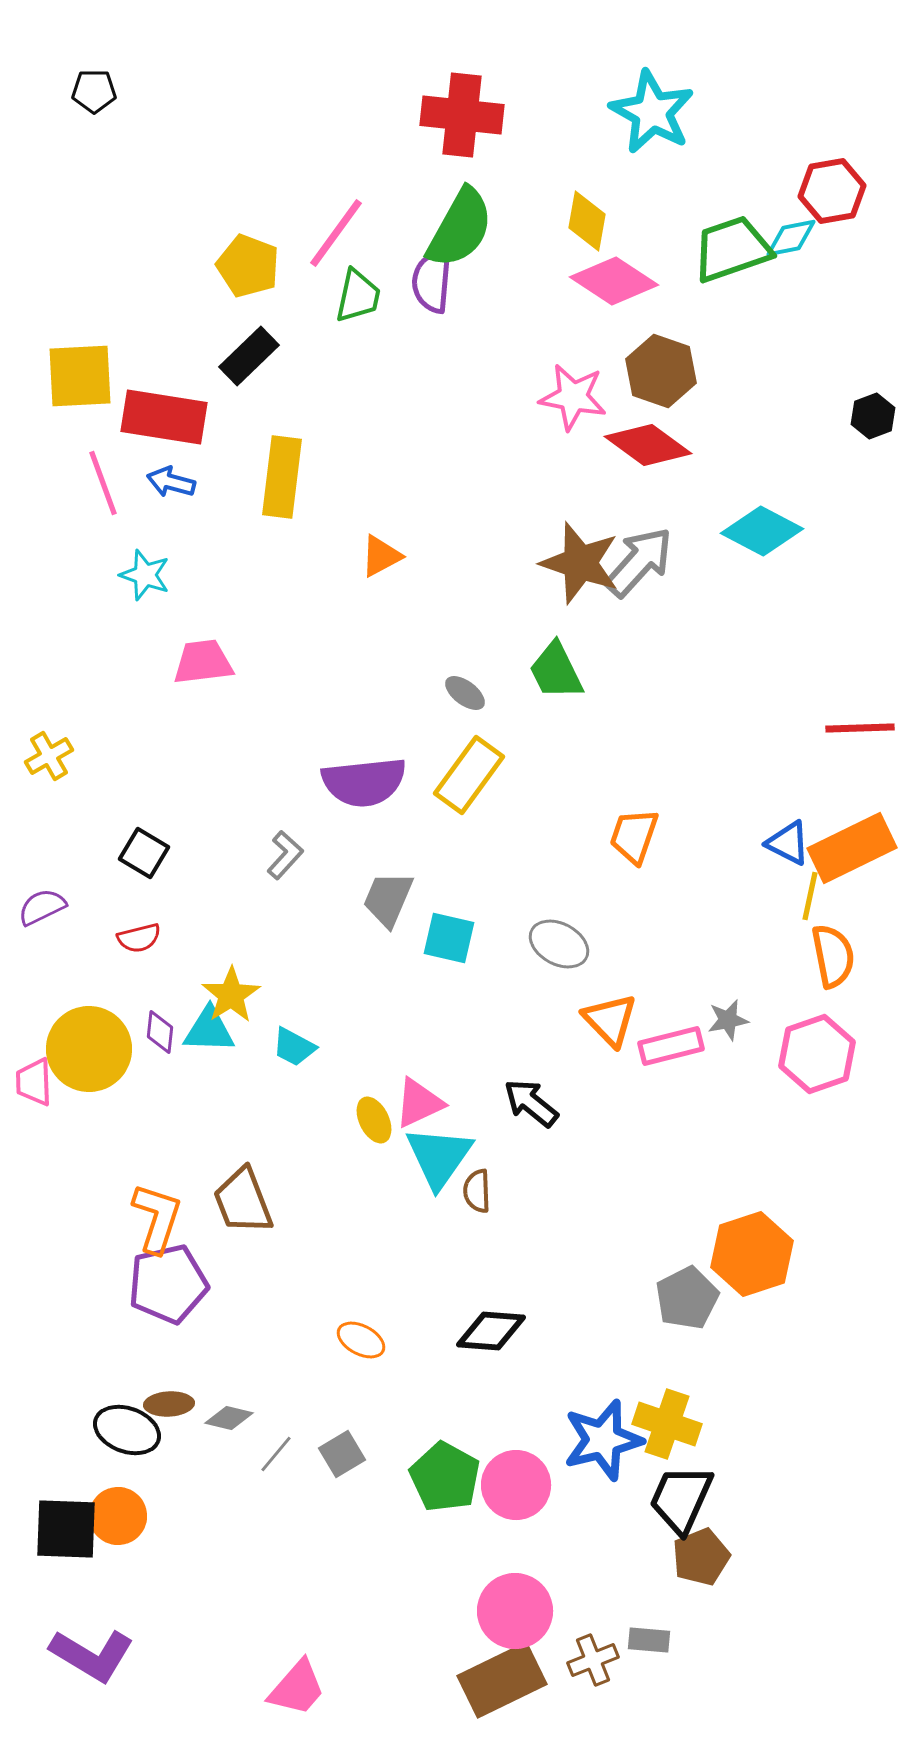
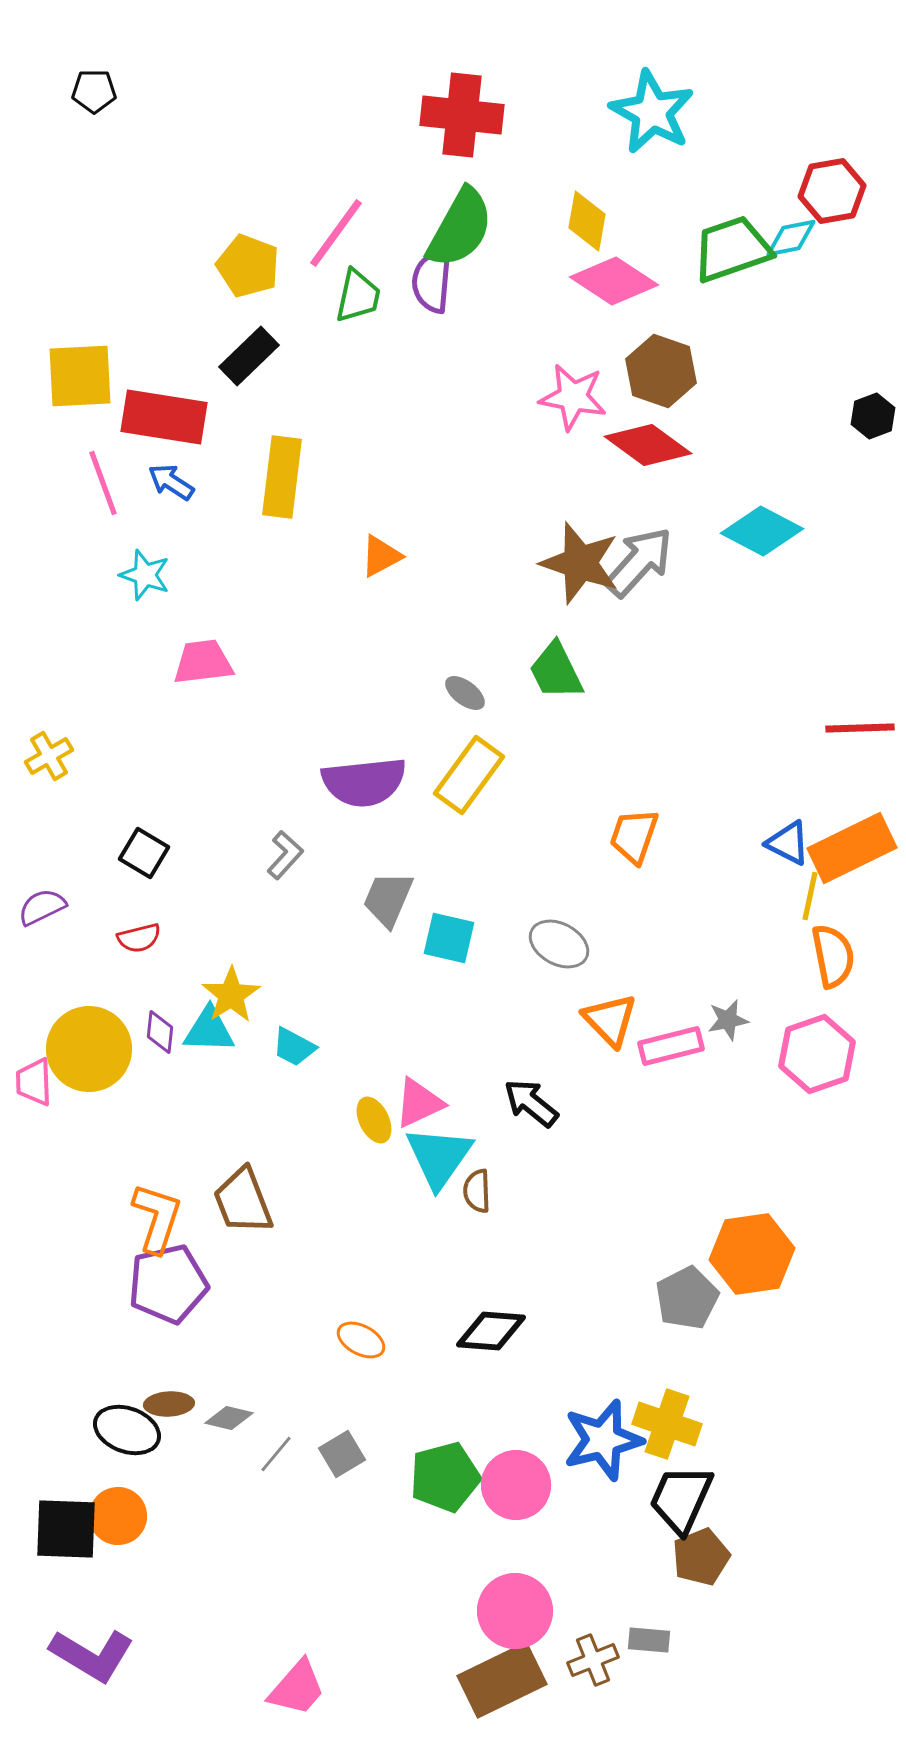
blue arrow at (171, 482): rotated 18 degrees clockwise
orange hexagon at (752, 1254): rotated 10 degrees clockwise
green pentagon at (445, 1477): rotated 28 degrees clockwise
